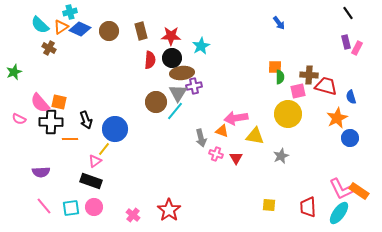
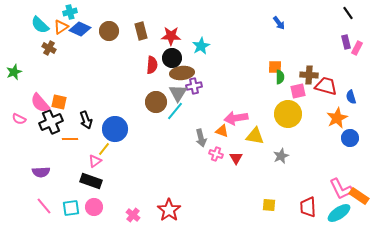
red semicircle at (150, 60): moved 2 px right, 5 px down
black cross at (51, 122): rotated 25 degrees counterclockwise
orange rectangle at (359, 191): moved 5 px down
cyan ellipse at (339, 213): rotated 20 degrees clockwise
